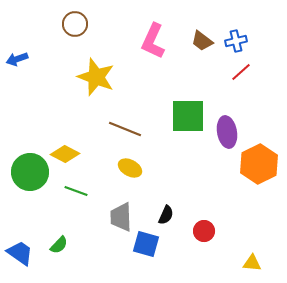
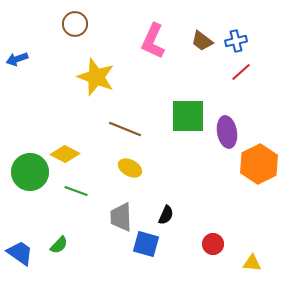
red circle: moved 9 px right, 13 px down
